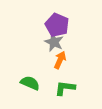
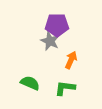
purple pentagon: rotated 25 degrees counterclockwise
gray star: moved 4 px left, 1 px up
orange arrow: moved 11 px right
